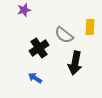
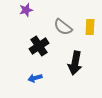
purple star: moved 2 px right
gray semicircle: moved 1 px left, 8 px up
black cross: moved 2 px up
blue arrow: rotated 48 degrees counterclockwise
